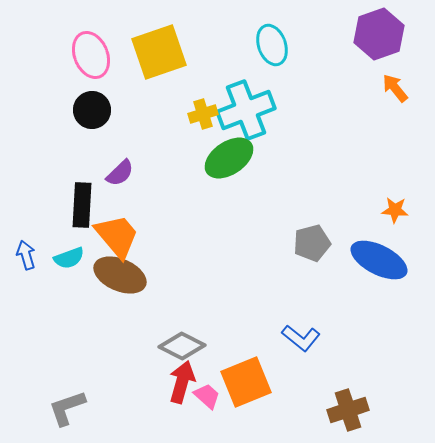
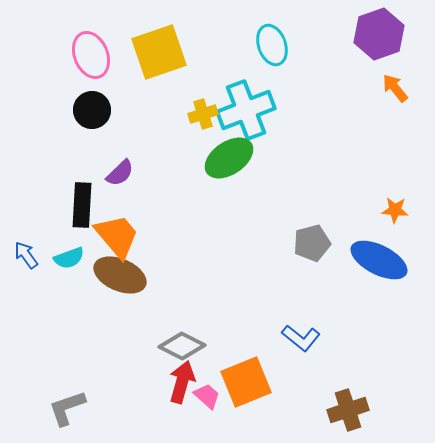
blue arrow: rotated 20 degrees counterclockwise
